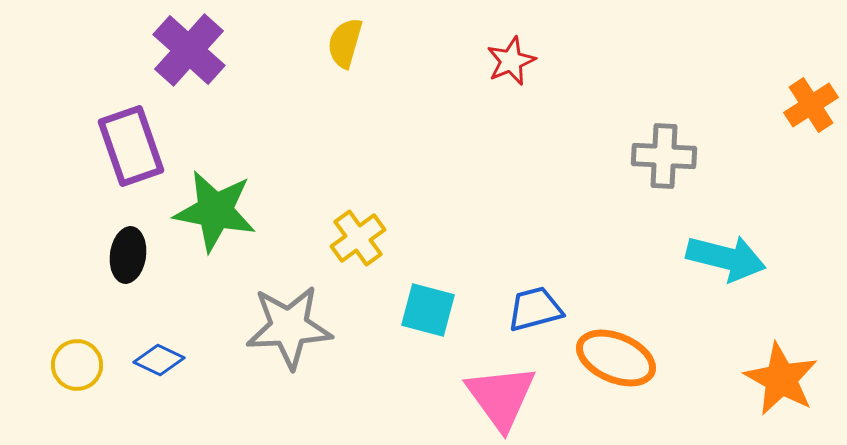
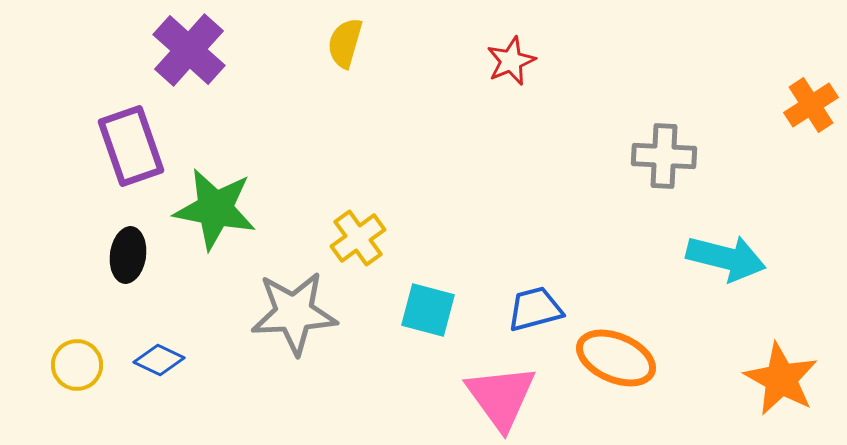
green star: moved 2 px up
gray star: moved 5 px right, 14 px up
